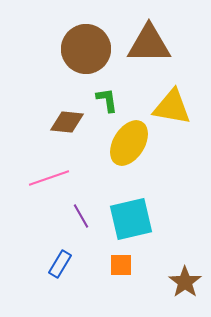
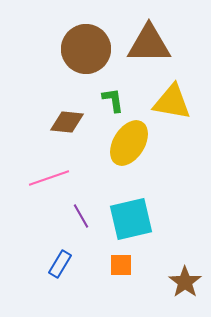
green L-shape: moved 6 px right
yellow triangle: moved 5 px up
